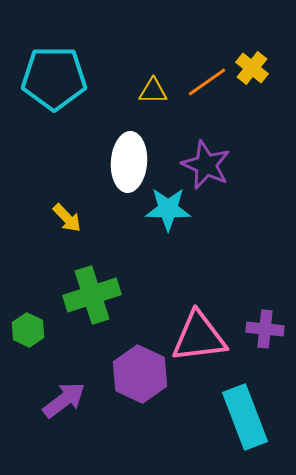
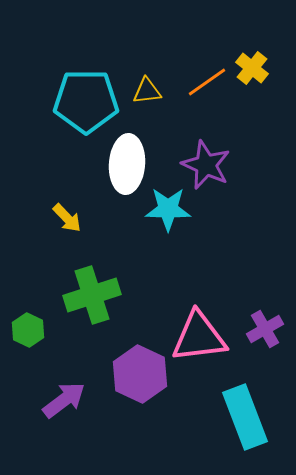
cyan pentagon: moved 32 px right, 23 px down
yellow triangle: moved 6 px left; rotated 8 degrees counterclockwise
white ellipse: moved 2 px left, 2 px down
purple cross: rotated 36 degrees counterclockwise
